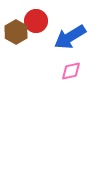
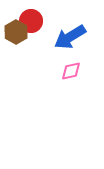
red circle: moved 5 px left
